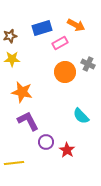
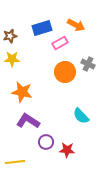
purple L-shape: rotated 30 degrees counterclockwise
red star: rotated 28 degrees counterclockwise
yellow line: moved 1 px right, 1 px up
